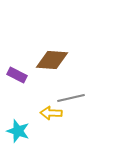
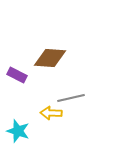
brown diamond: moved 2 px left, 2 px up
